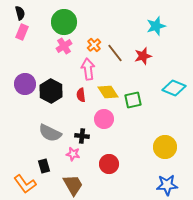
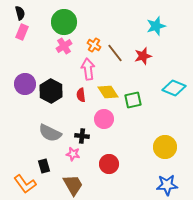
orange cross: rotated 16 degrees counterclockwise
